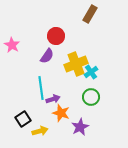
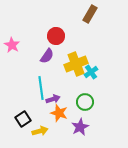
green circle: moved 6 px left, 5 px down
orange star: moved 2 px left
